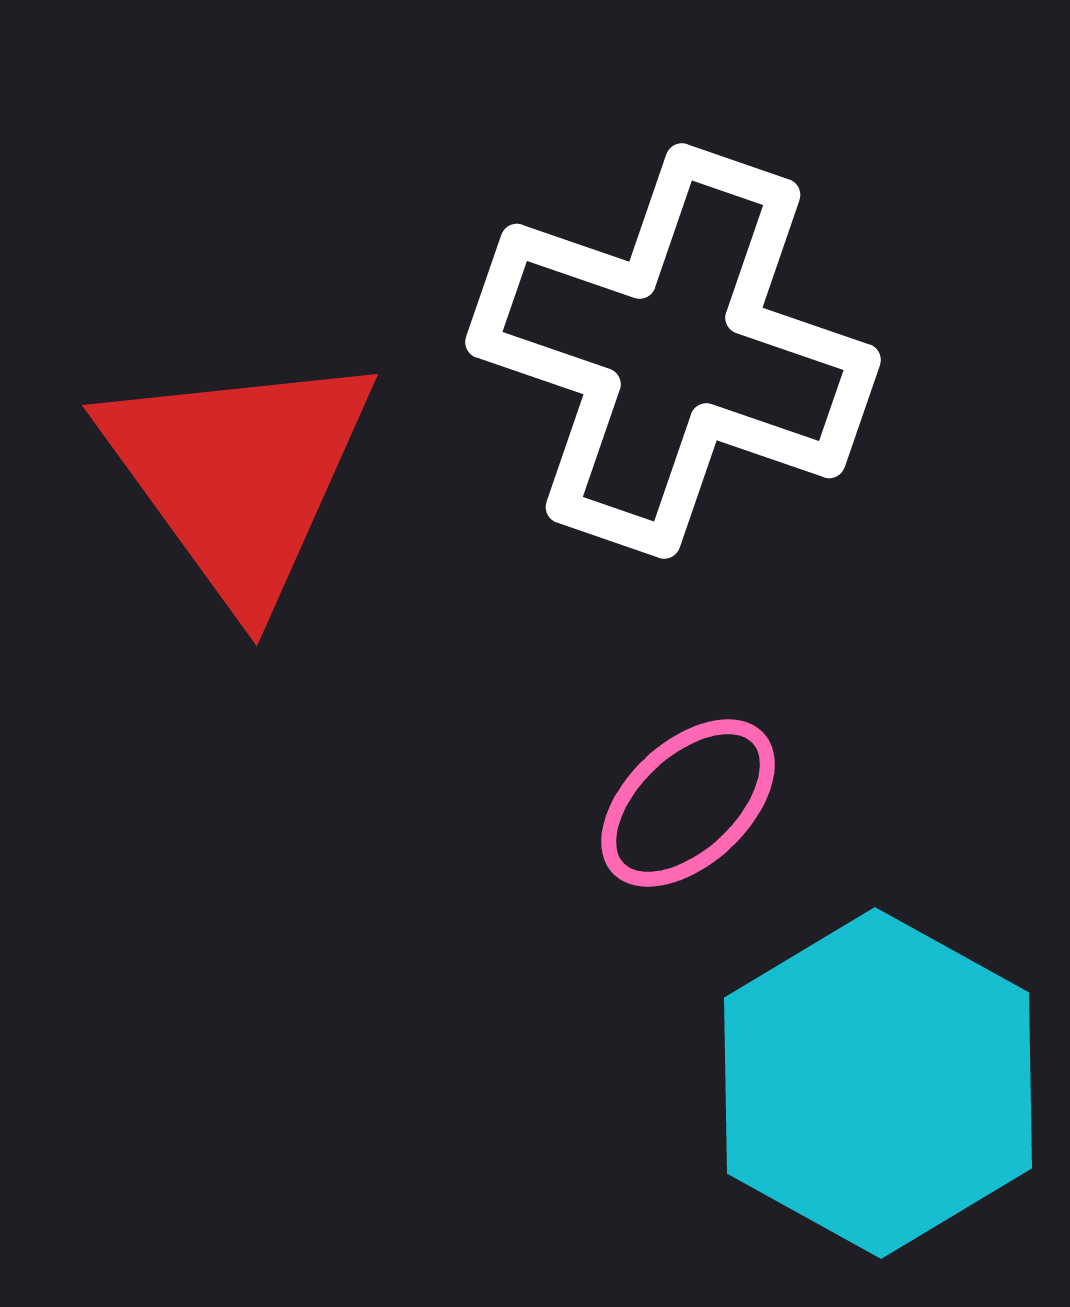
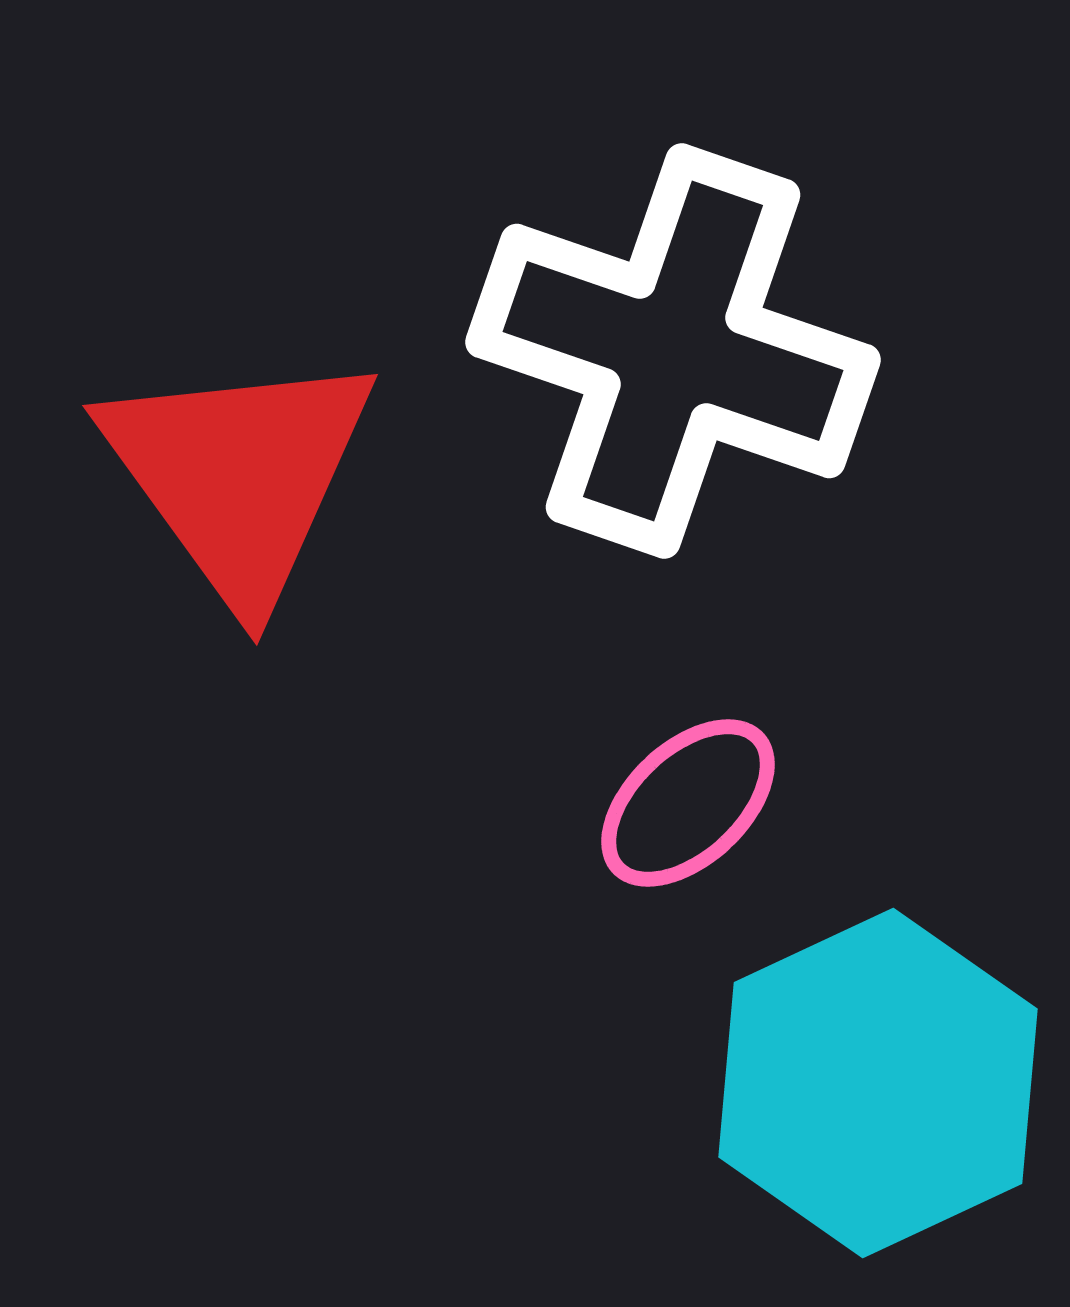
cyan hexagon: rotated 6 degrees clockwise
